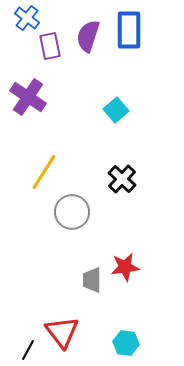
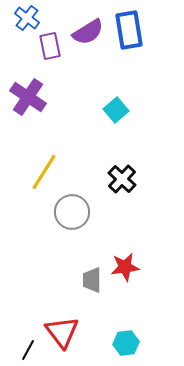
blue rectangle: rotated 9 degrees counterclockwise
purple semicircle: moved 4 px up; rotated 140 degrees counterclockwise
cyan hexagon: rotated 15 degrees counterclockwise
